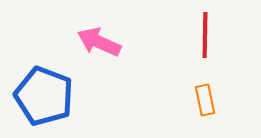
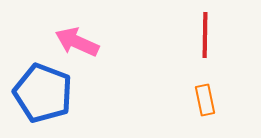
pink arrow: moved 22 px left
blue pentagon: moved 1 px left, 3 px up
